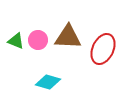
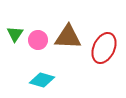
green triangle: moved 1 px left, 7 px up; rotated 42 degrees clockwise
red ellipse: moved 1 px right, 1 px up
cyan diamond: moved 6 px left, 2 px up
